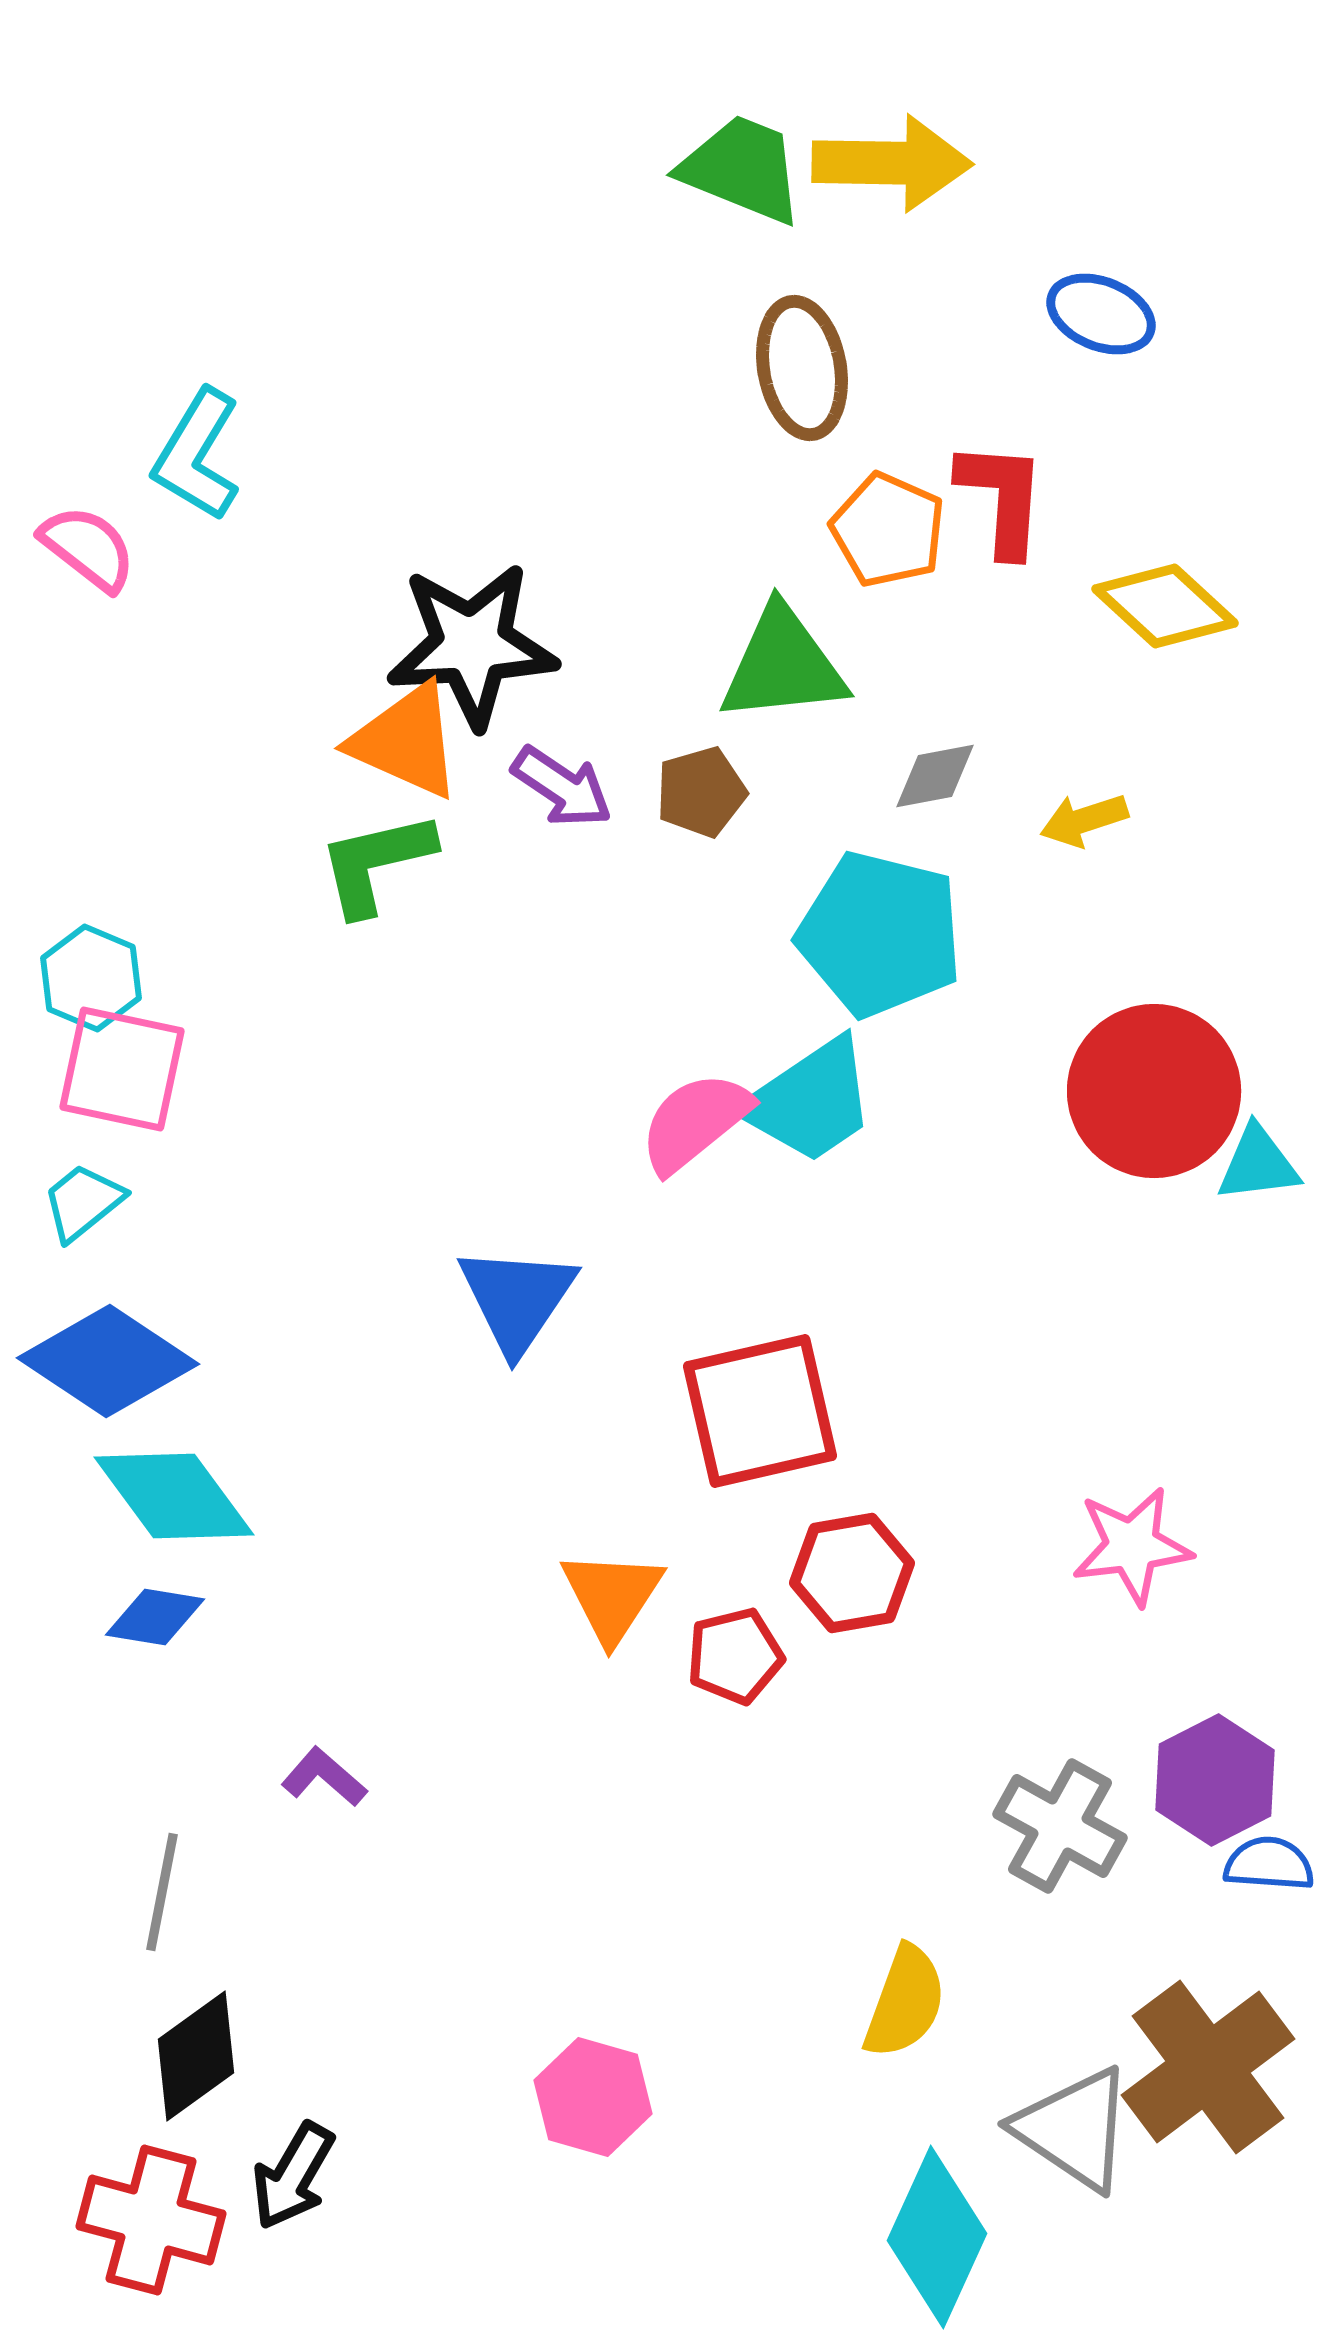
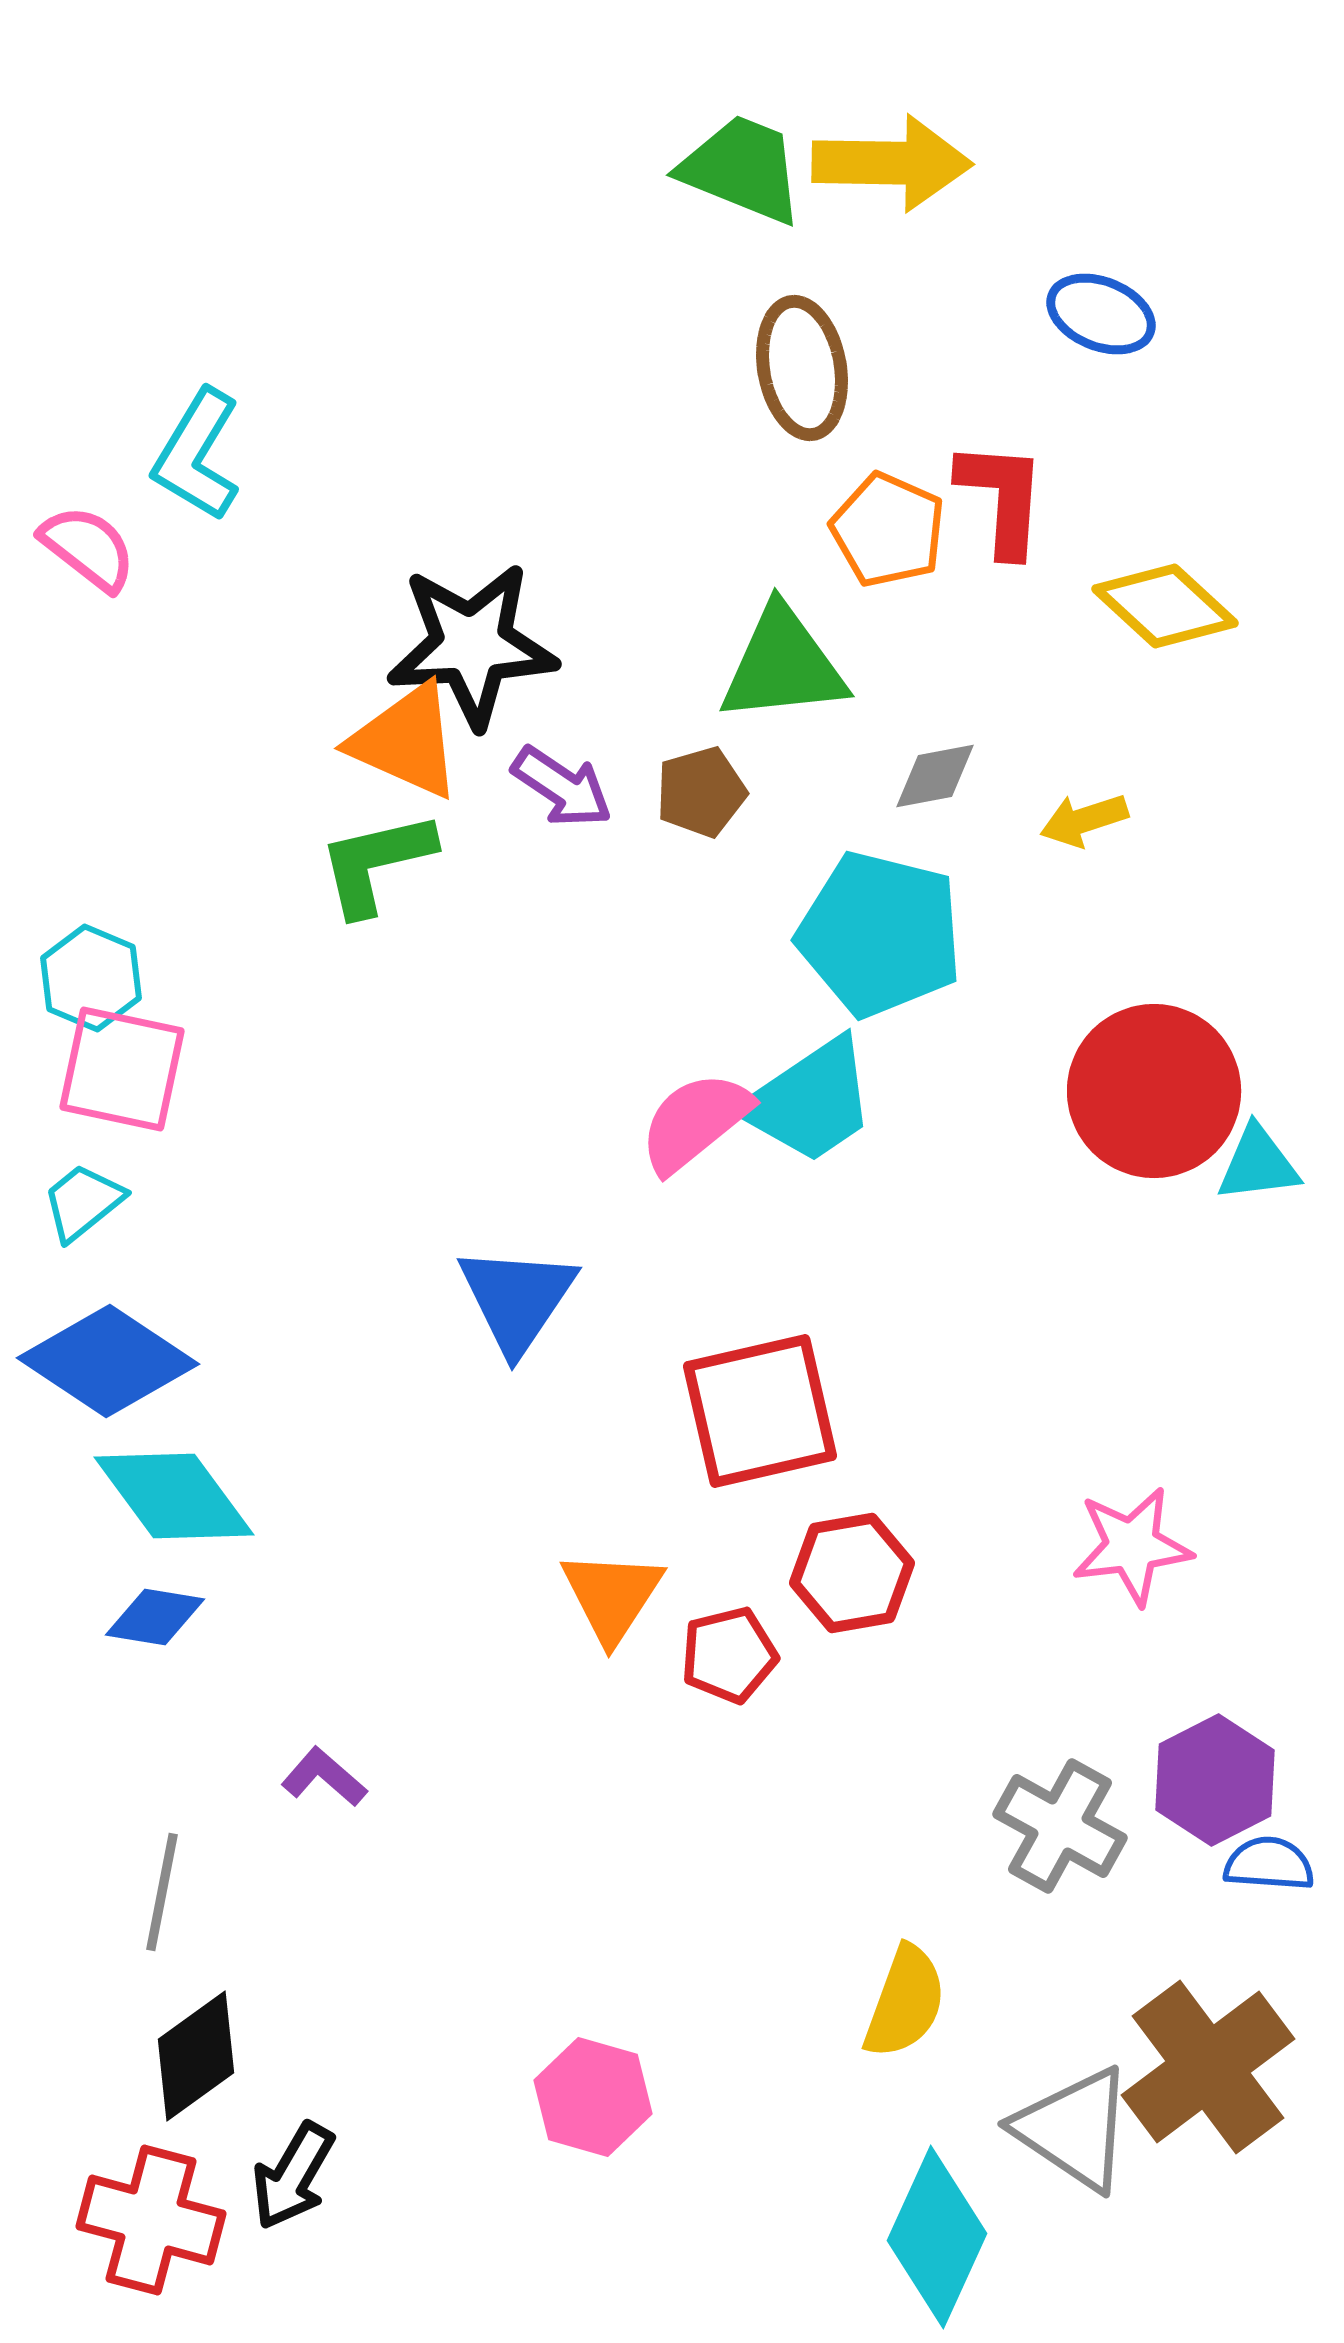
red pentagon at (735, 1656): moved 6 px left, 1 px up
